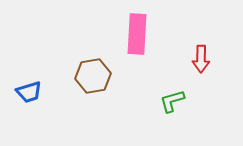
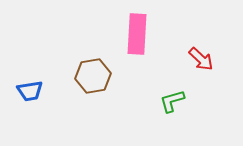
red arrow: rotated 48 degrees counterclockwise
blue trapezoid: moved 1 px right, 1 px up; rotated 8 degrees clockwise
